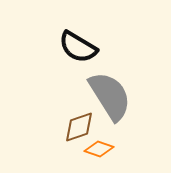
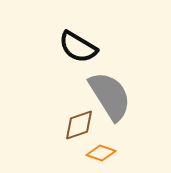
brown diamond: moved 2 px up
orange diamond: moved 2 px right, 4 px down
